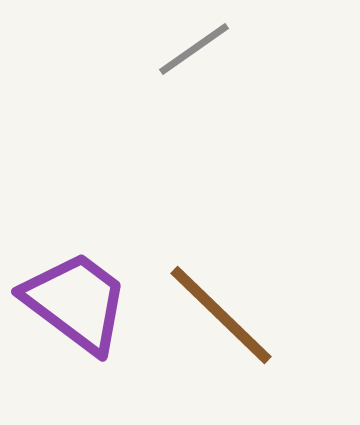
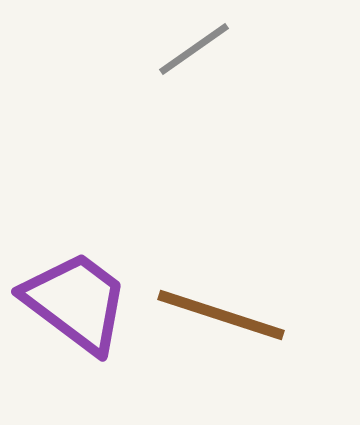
brown line: rotated 26 degrees counterclockwise
